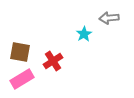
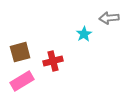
brown square: rotated 25 degrees counterclockwise
red cross: rotated 18 degrees clockwise
pink rectangle: moved 2 px down
